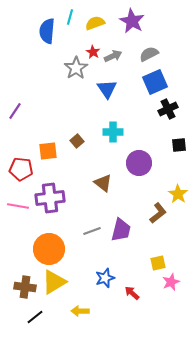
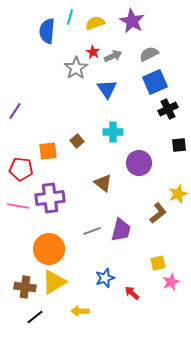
yellow star: rotated 18 degrees clockwise
